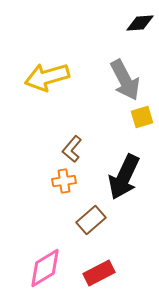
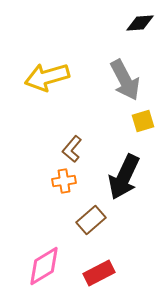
yellow square: moved 1 px right, 4 px down
pink diamond: moved 1 px left, 2 px up
